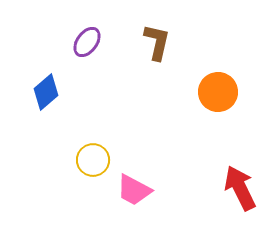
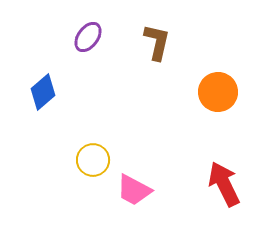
purple ellipse: moved 1 px right, 5 px up
blue diamond: moved 3 px left
red arrow: moved 16 px left, 4 px up
